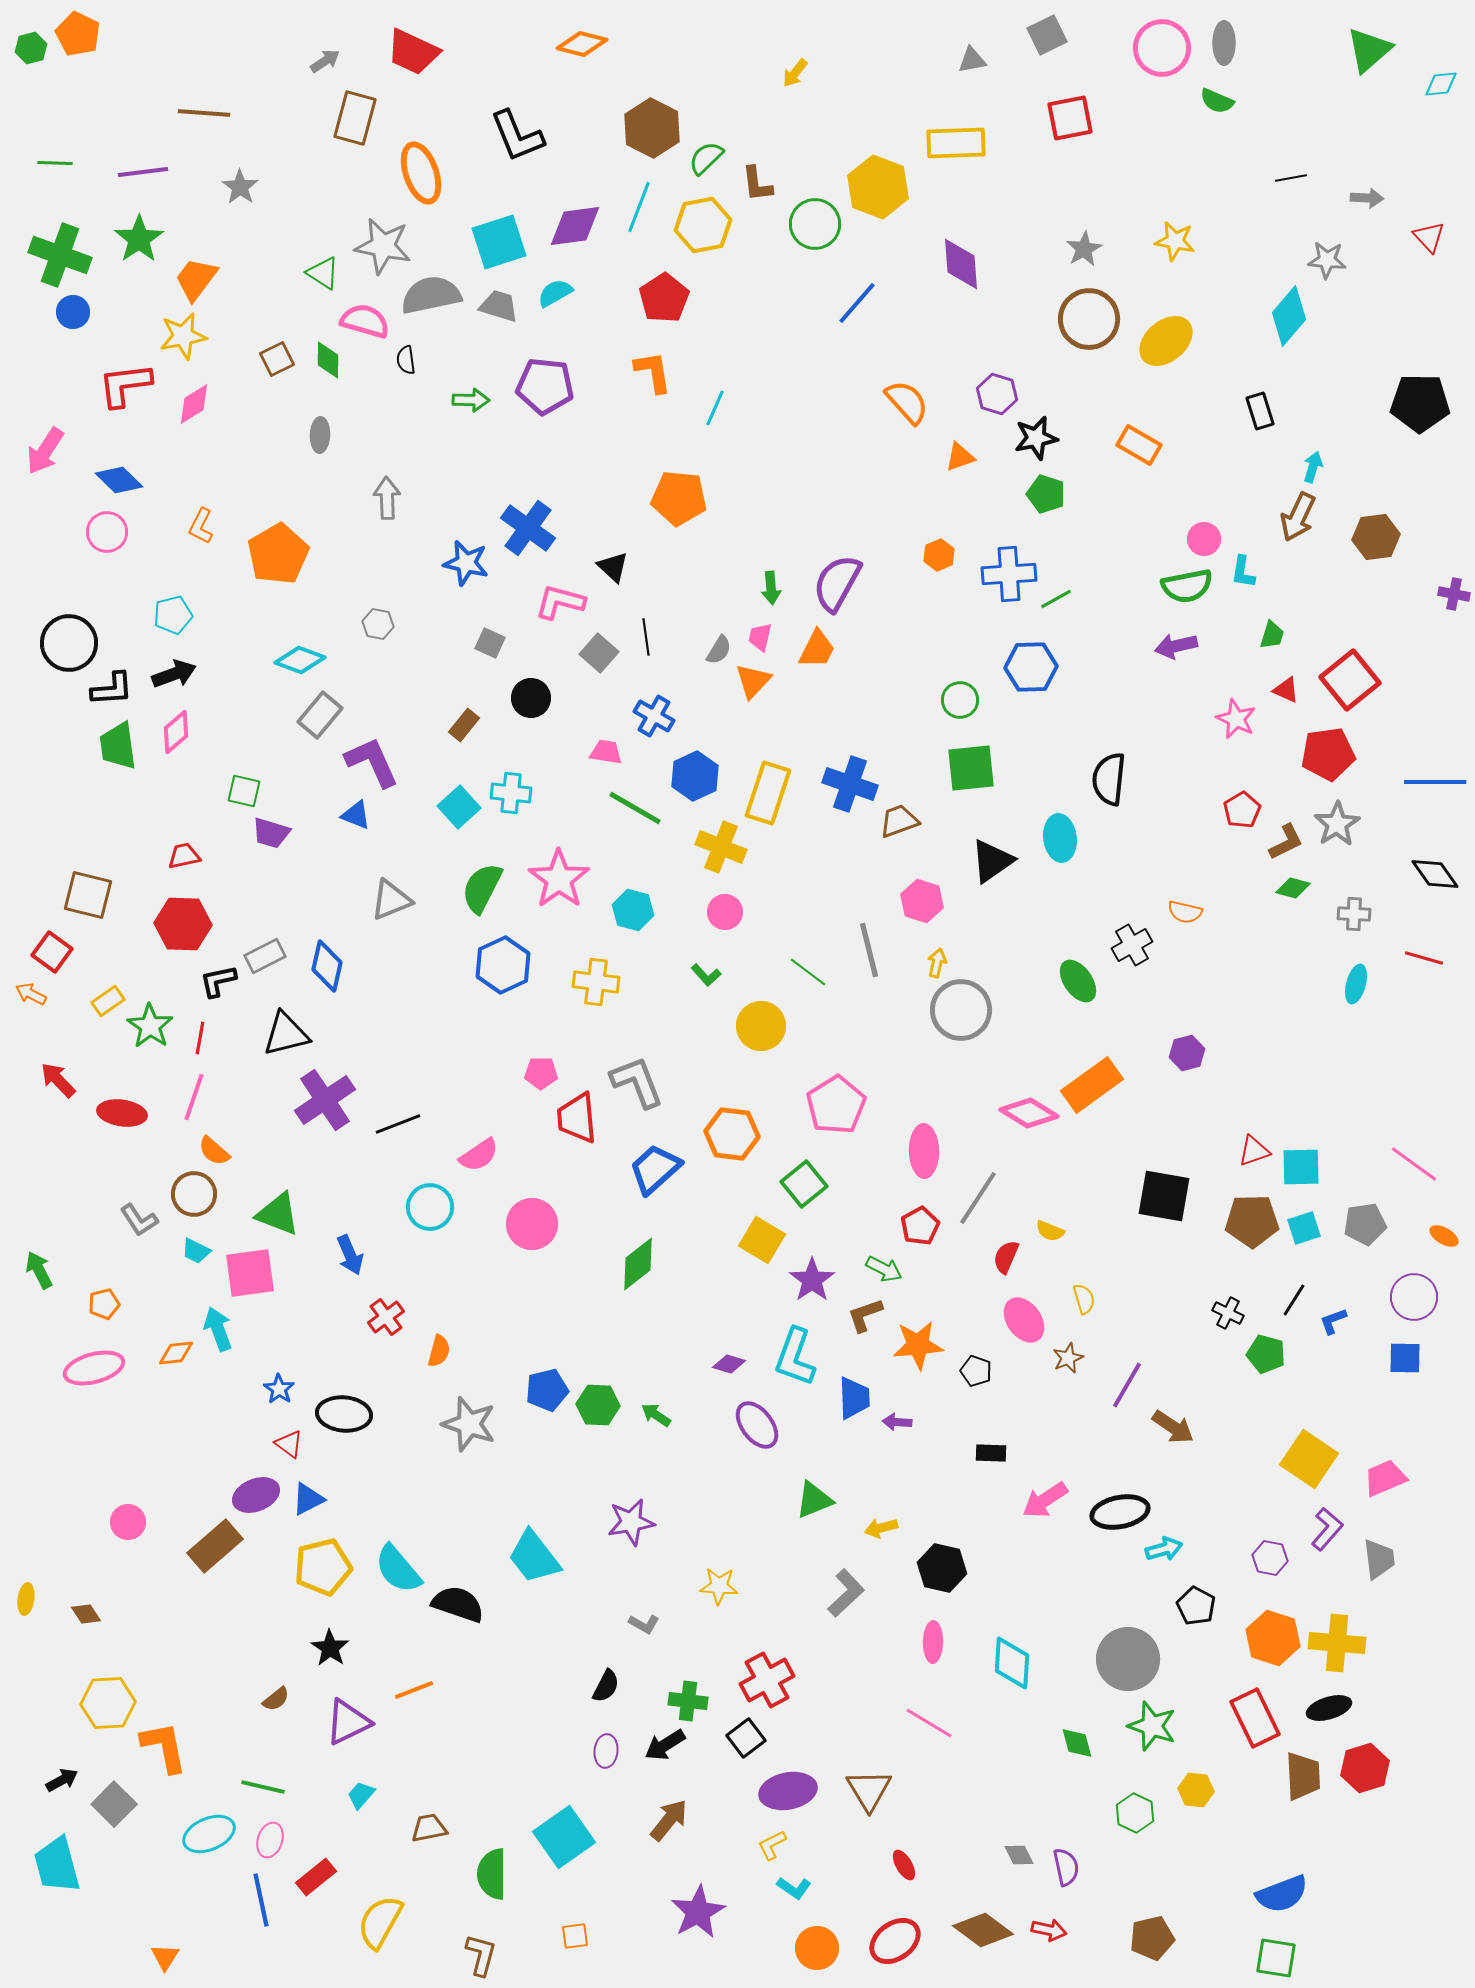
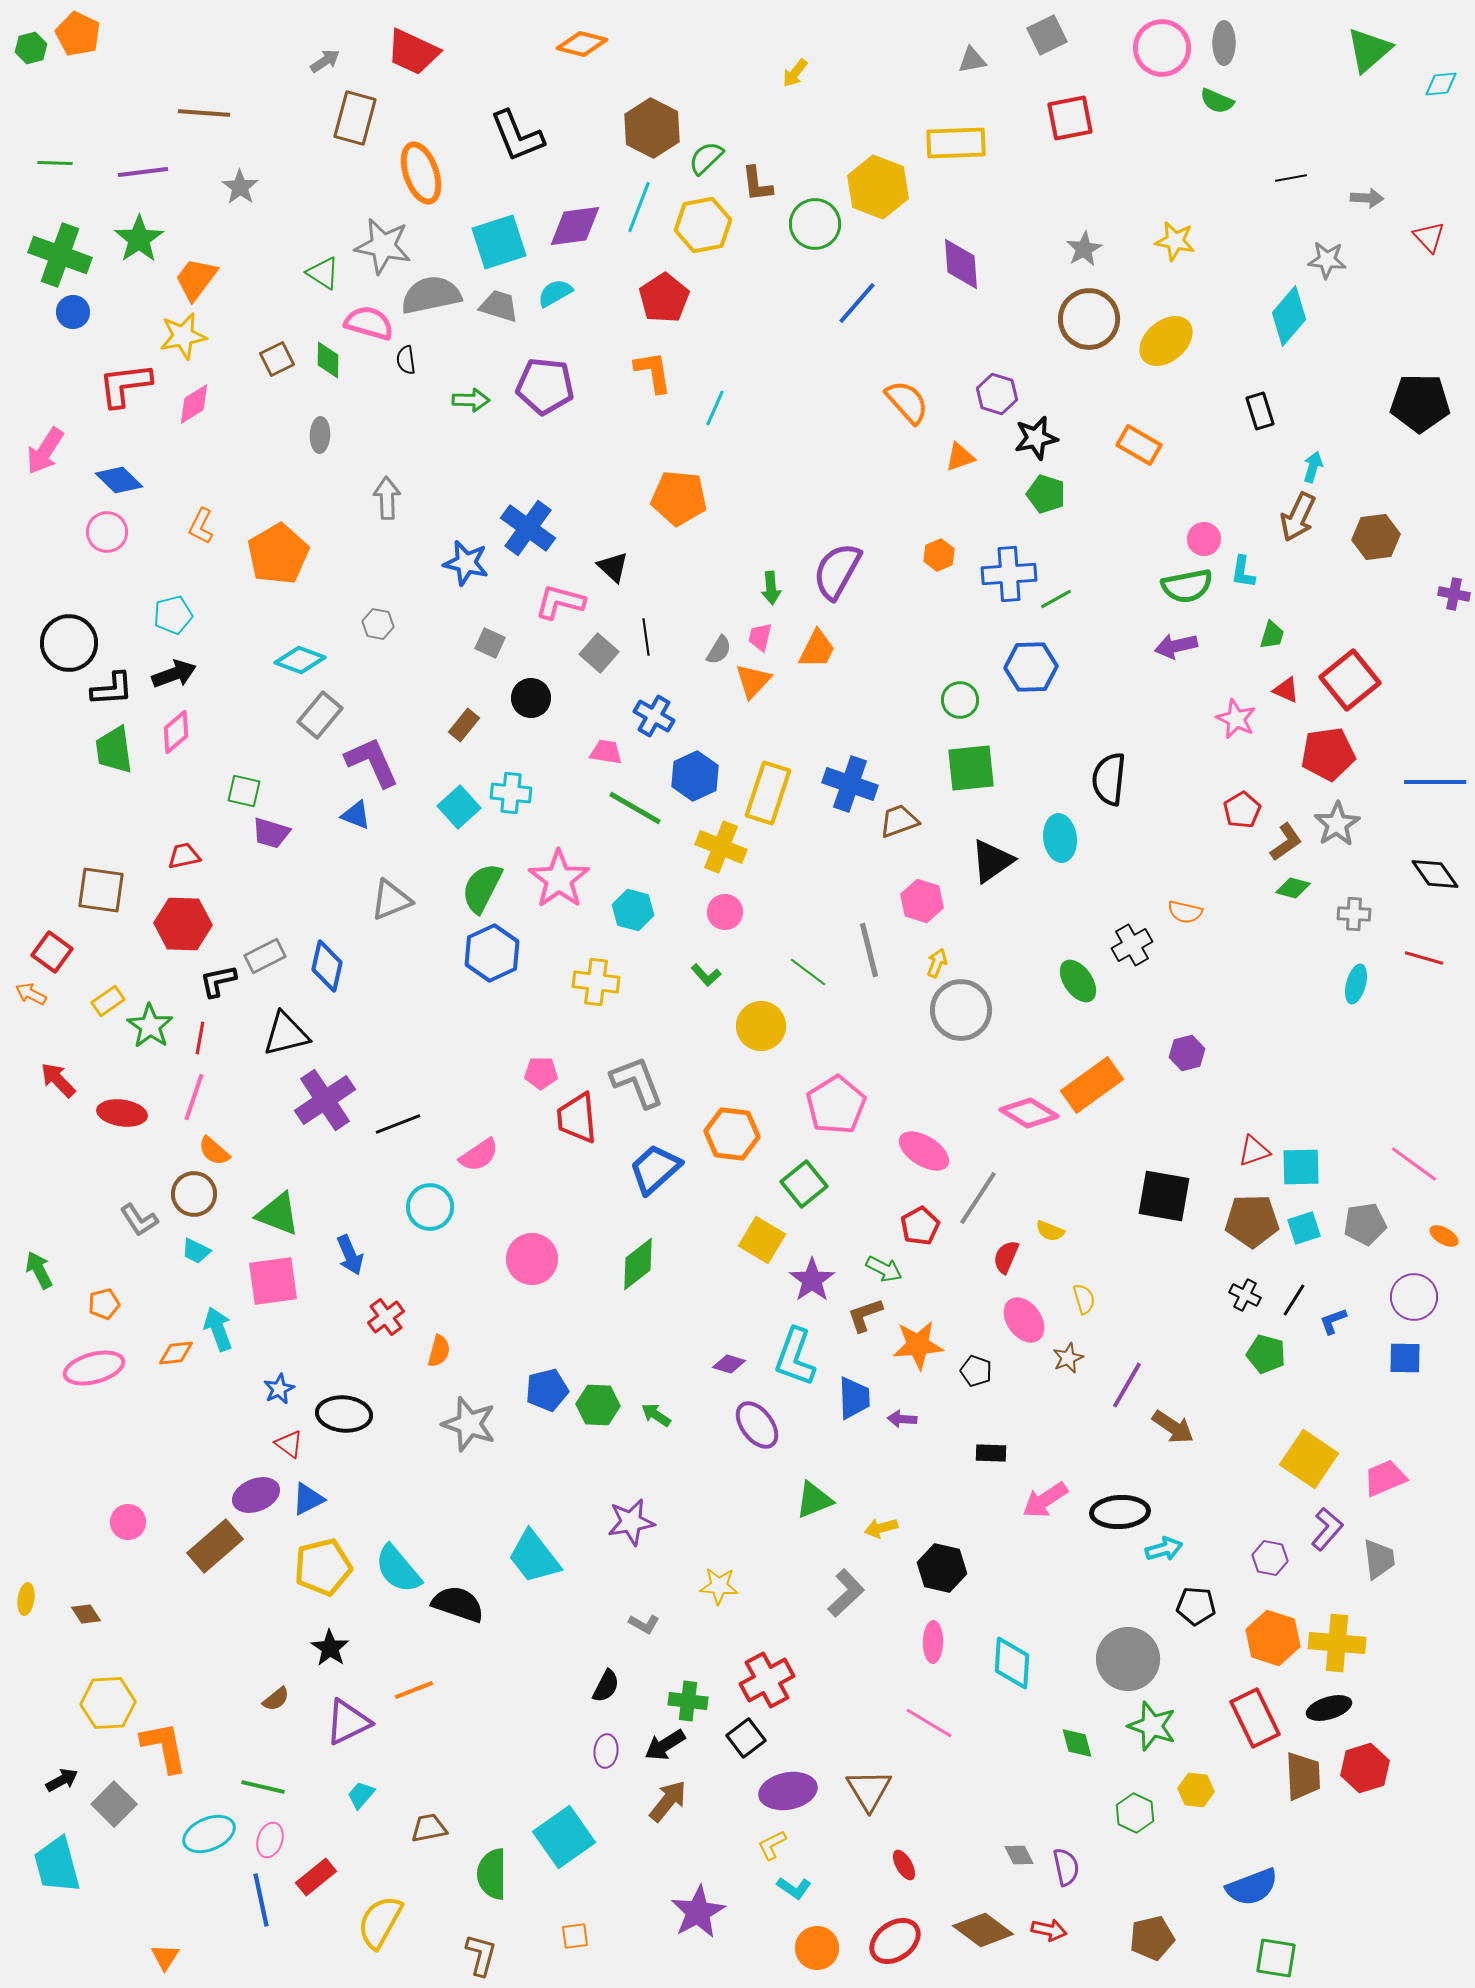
pink semicircle at (365, 321): moved 4 px right, 2 px down
purple semicircle at (837, 583): moved 12 px up
green trapezoid at (118, 746): moved 4 px left, 4 px down
brown L-shape at (1286, 842): rotated 9 degrees counterclockwise
brown square at (88, 895): moved 13 px right, 5 px up; rotated 6 degrees counterclockwise
yellow arrow at (937, 963): rotated 8 degrees clockwise
blue hexagon at (503, 965): moved 11 px left, 12 px up
pink ellipse at (924, 1151): rotated 57 degrees counterclockwise
pink circle at (532, 1224): moved 35 px down
pink square at (250, 1273): moved 23 px right, 8 px down
black cross at (1228, 1313): moved 17 px right, 18 px up
blue star at (279, 1389): rotated 12 degrees clockwise
purple arrow at (897, 1422): moved 5 px right, 3 px up
black ellipse at (1120, 1512): rotated 8 degrees clockwise
black pentagon at (1196, 1606): rotated 24 degrees counterclockwise
brown arrow at (669, 1820): moved 1 px left, 19 px up
blue semicircle at (1282, 1894): moved 30 px left, 7 px up
